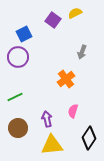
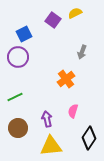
yellow triangle: moved 1 px left, 1 px down
